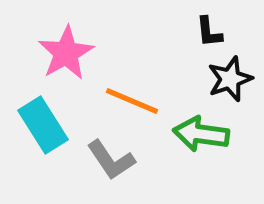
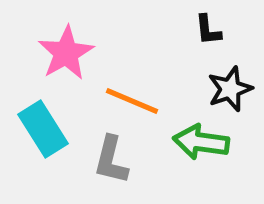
black L-shape: moved 1 px left, 2 px up
black star: moved 10 px down
cyan rectangle: moved 4 px down
green arrow: moved 8 px down
gray L-shape: rotated 48 degrees clockwise
